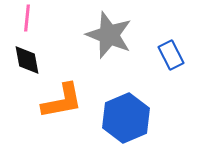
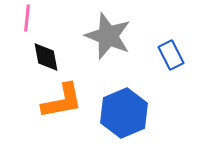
gray star: moved 1 px left, 1 px down
black diamond: moved 19 px right, 3 px up
blue hexagon: moved 2 px left, 5 px up
